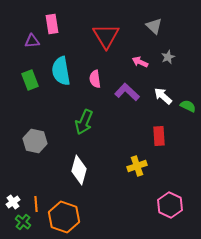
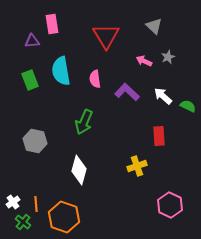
pink arrow: moved 4 px right, 1 px up
